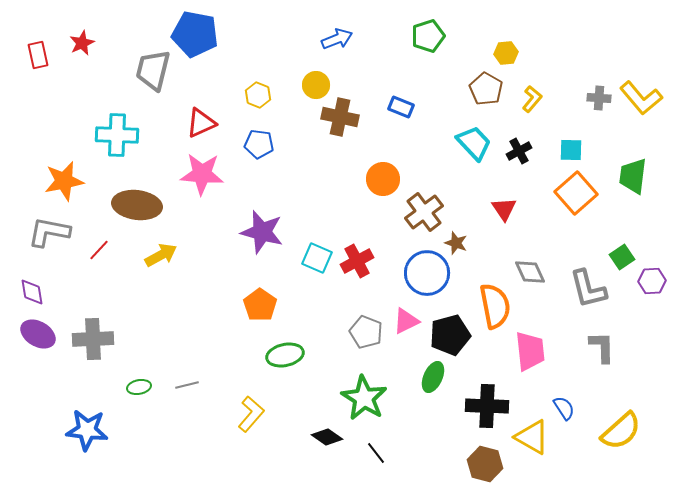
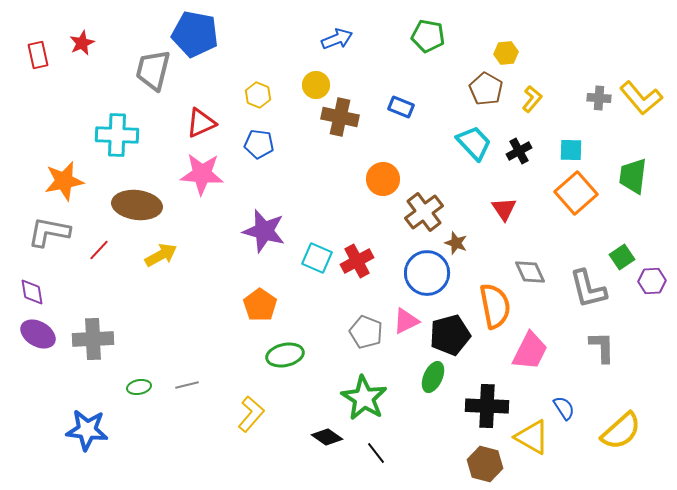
green pentagon at (428, 36): rotated 28 degrees clockwise
purple star at (262, 232): moved 2 px right, 1 px up
pink trapezoid at (530, 351): rotated 33 degrees clockwise
